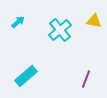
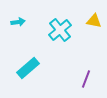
cyan arrow: rotated 32 degrees clockwise
cyan rectangle: moved 2 px right, 8 px up
